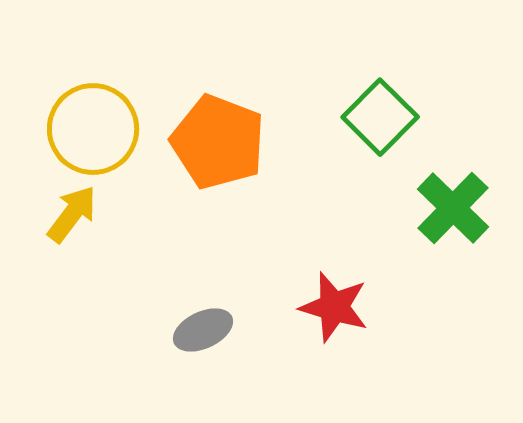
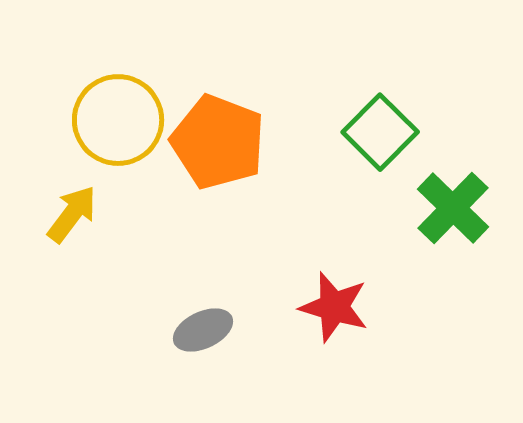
green square: moved 15 px down
yellow circle: moved 25 px right, 9 px up
